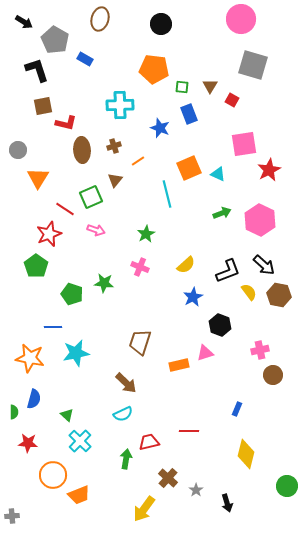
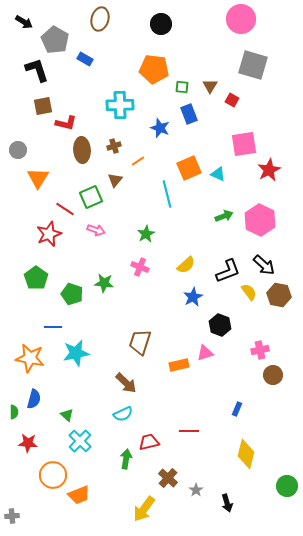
green arrow at (222, 213): moved 2 px right, 3 px down
green pentagon at (36, 266): moved 12 px down
